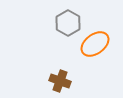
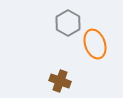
orange ellipse: rotated 72 degrees counterclockwise
